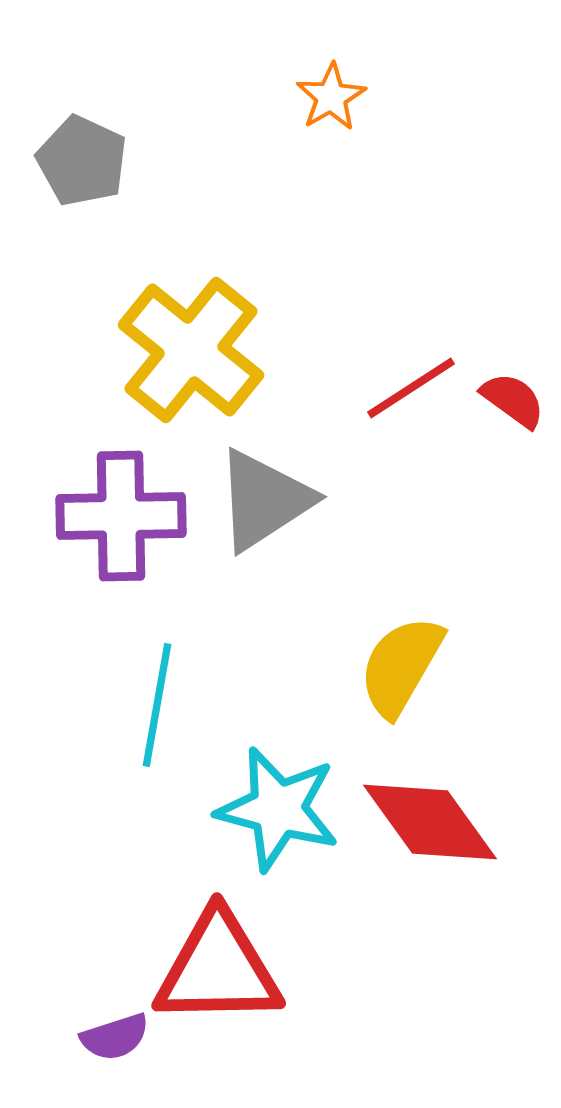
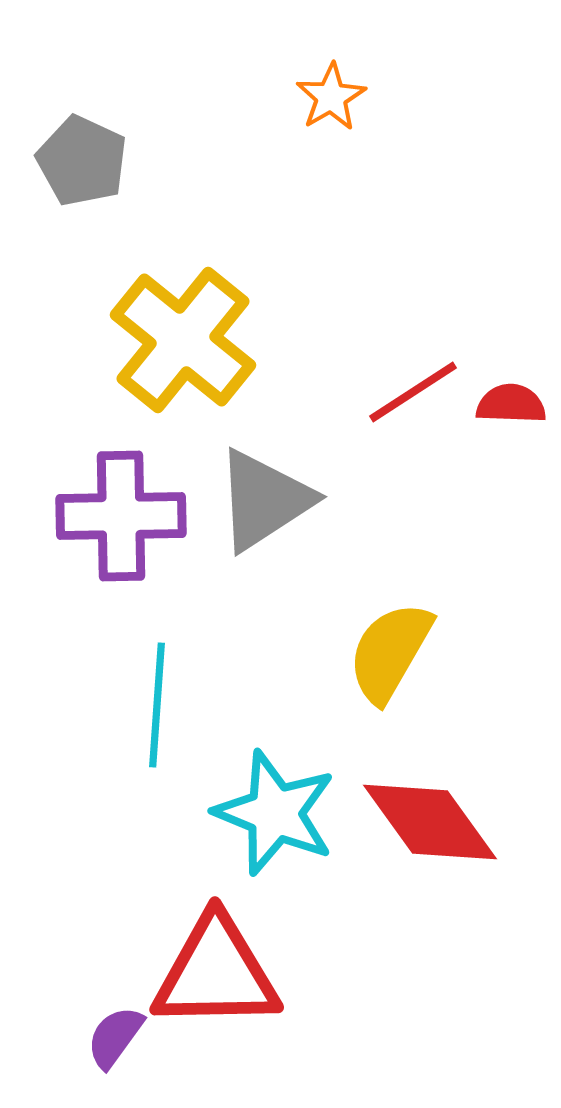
yellow cross: moved 8 px left, 10 px up
red line: moved 2 px right, 4 px down
red semicircle: moved 2 px left, 4 px down; rotated 34 degrees counterclockwise
yellow semicircle: moved 11 px left, 14 px up
cyan line: rotated 6 degrees counterclockwise
cyan star: moved 3 px left, 4 px down; rotated 7 degrees clockwise
red triangle: moved 2 px left, 4 px down
purple semicircle: rotated 144 degrees clockwise
